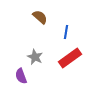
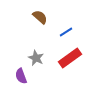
blue line: rotated 48 degrees clockwise
gray star: moved 1 px right, 1 px down
